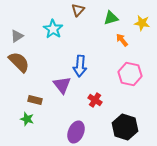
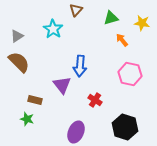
brown triangle: moved 2 px left
